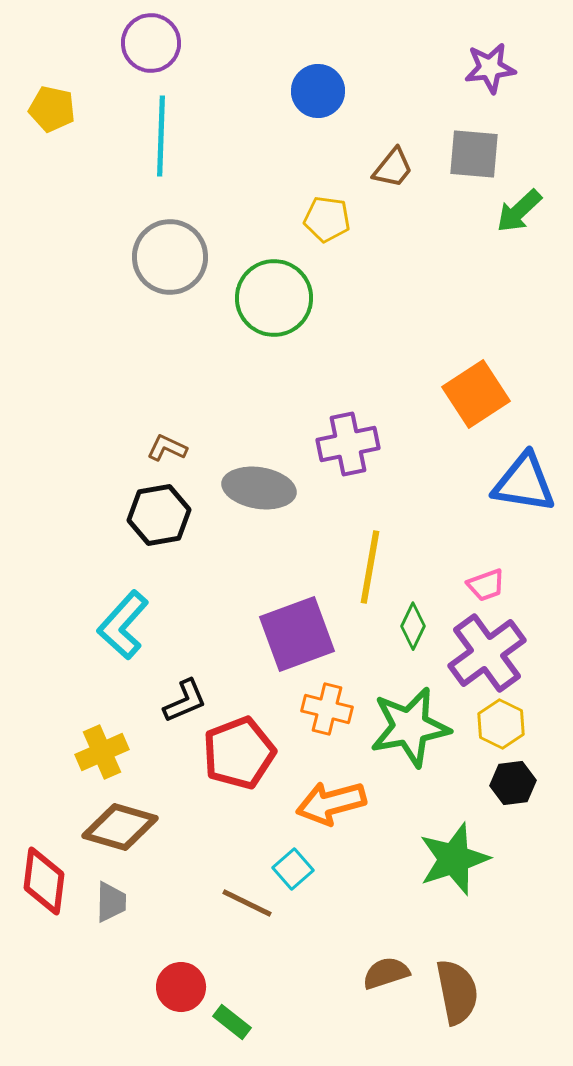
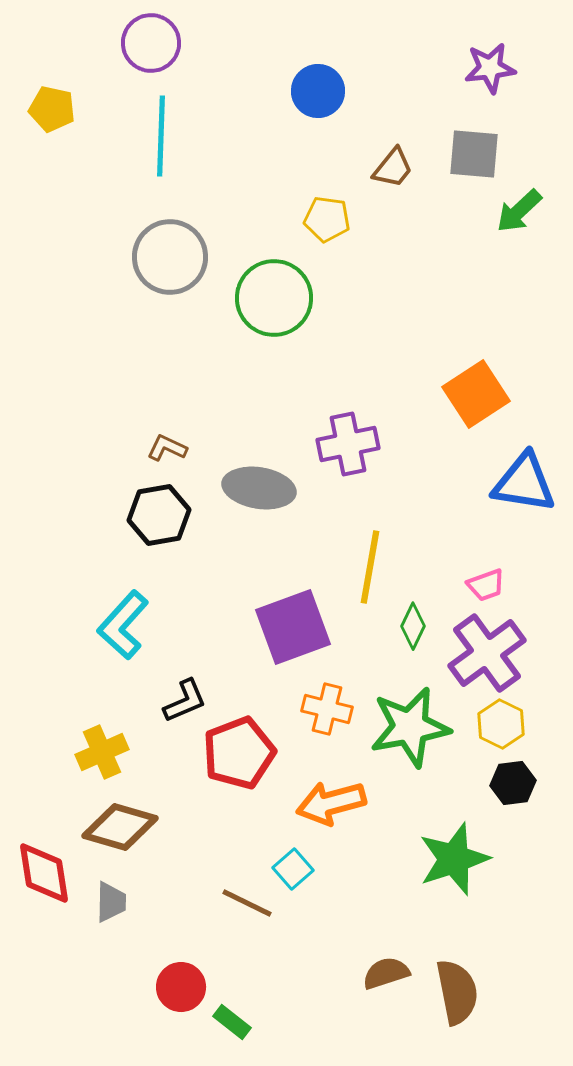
purple square at (297, 634): moved 4 px left, 7 px up
red diamond at (44, 881): moved 8 px up; rotated 16 degrees counterclockwise
